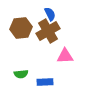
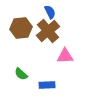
blue semicircle: moved 2 px up
brown cross: rotated 10 degrees counterclockwise
green semicircle: rotated 48 degrees clockwise
blue rectangle: moved 2 px right, 3 px down
